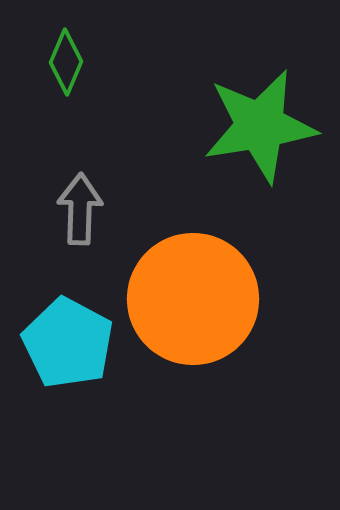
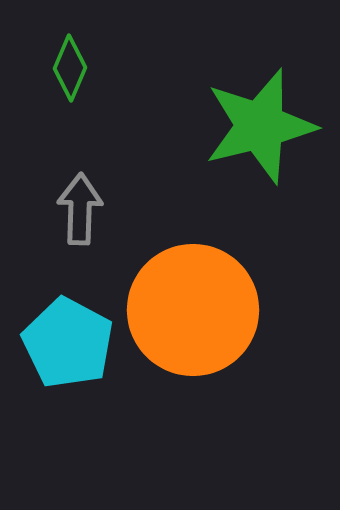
green diamond: moved 4 px right, 6 px down
green star: rotated 5 degrees counterclockwise
orange circle: moved 11 px down
